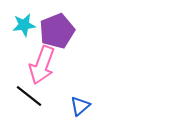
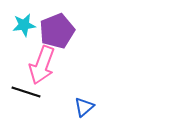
black line: moved 3 px left, 4 px up; rotated 20 degrees counterclockwise
blue triangle: moved 4 px right, 1 px down
